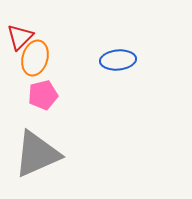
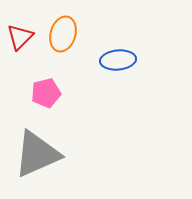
orange ellipse: moved 28 px right, 24 px up
pink pentagon: moved 3 px right, 2 px up
